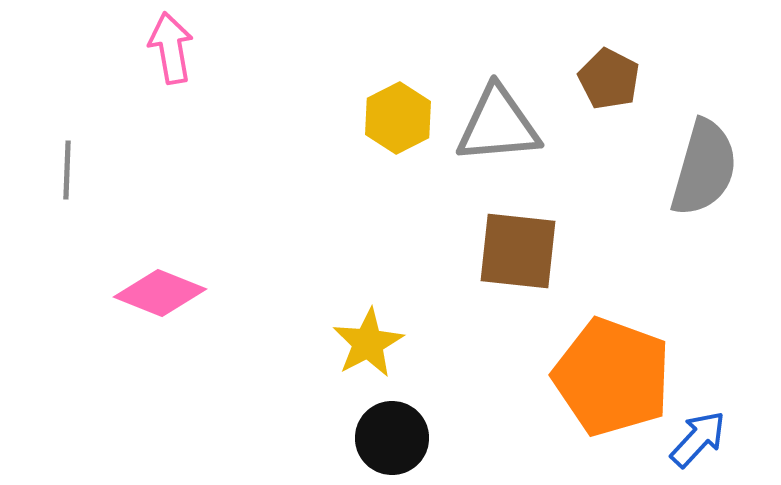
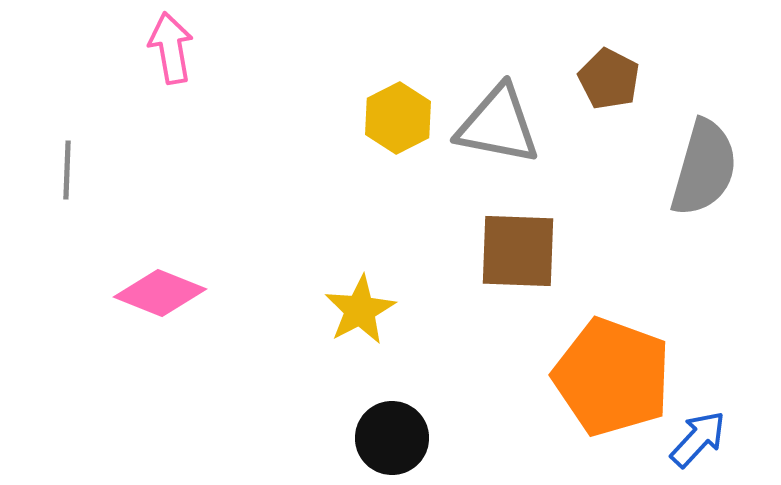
gray triangle: rotated 16 degrees clockwise
brown square: rotated 4 degrees counterclockwise
yellow star: moved 8 px left, 33 px up
